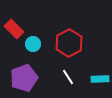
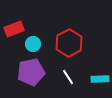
red rectangle: rotated 66 degrees counterclockwise
purple pentagon: moved 7 px right, 6 px up; rotated 8 degrees clockwise
